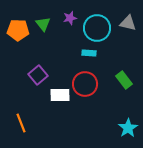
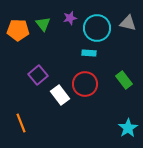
white rectangle: rotated 54 degrees clockwise
